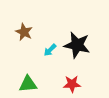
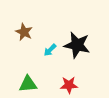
red star: moved 3 px left, 1 px down
